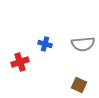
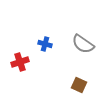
gray semicircle: rotated 40 degrees clockwise
